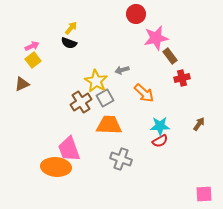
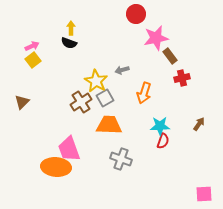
yellow arrow: rotated 40 degrees counterclockwise
brown triangle: moved 18 px down; rotated 21 degrees counterclockwise
orange arrow: rotated 65 degrees clockwise
red semicircle: moved 3 px right; rotated 42 degrees counterclockwise
